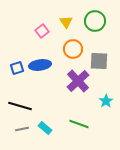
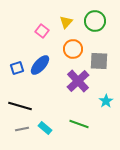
yellow triangle: rotated 16 degrees clockwise
pink square: rotated 16 degrees counterclockwise
blue ellipse: rotated 40 degrees counterclockwise
